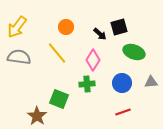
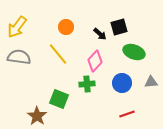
yellow line: moved 1 px right, 1 px down
pink diamond: moved 2 px right, 1 px down; rotated 10 degrees clockwise
red line: moved 4 px right, 2 px down
